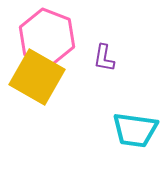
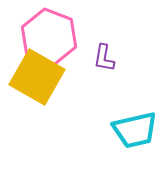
pink hexagon: moved 2 px right
cyan trapezoid: rotated 21 degrees counterclockwise
